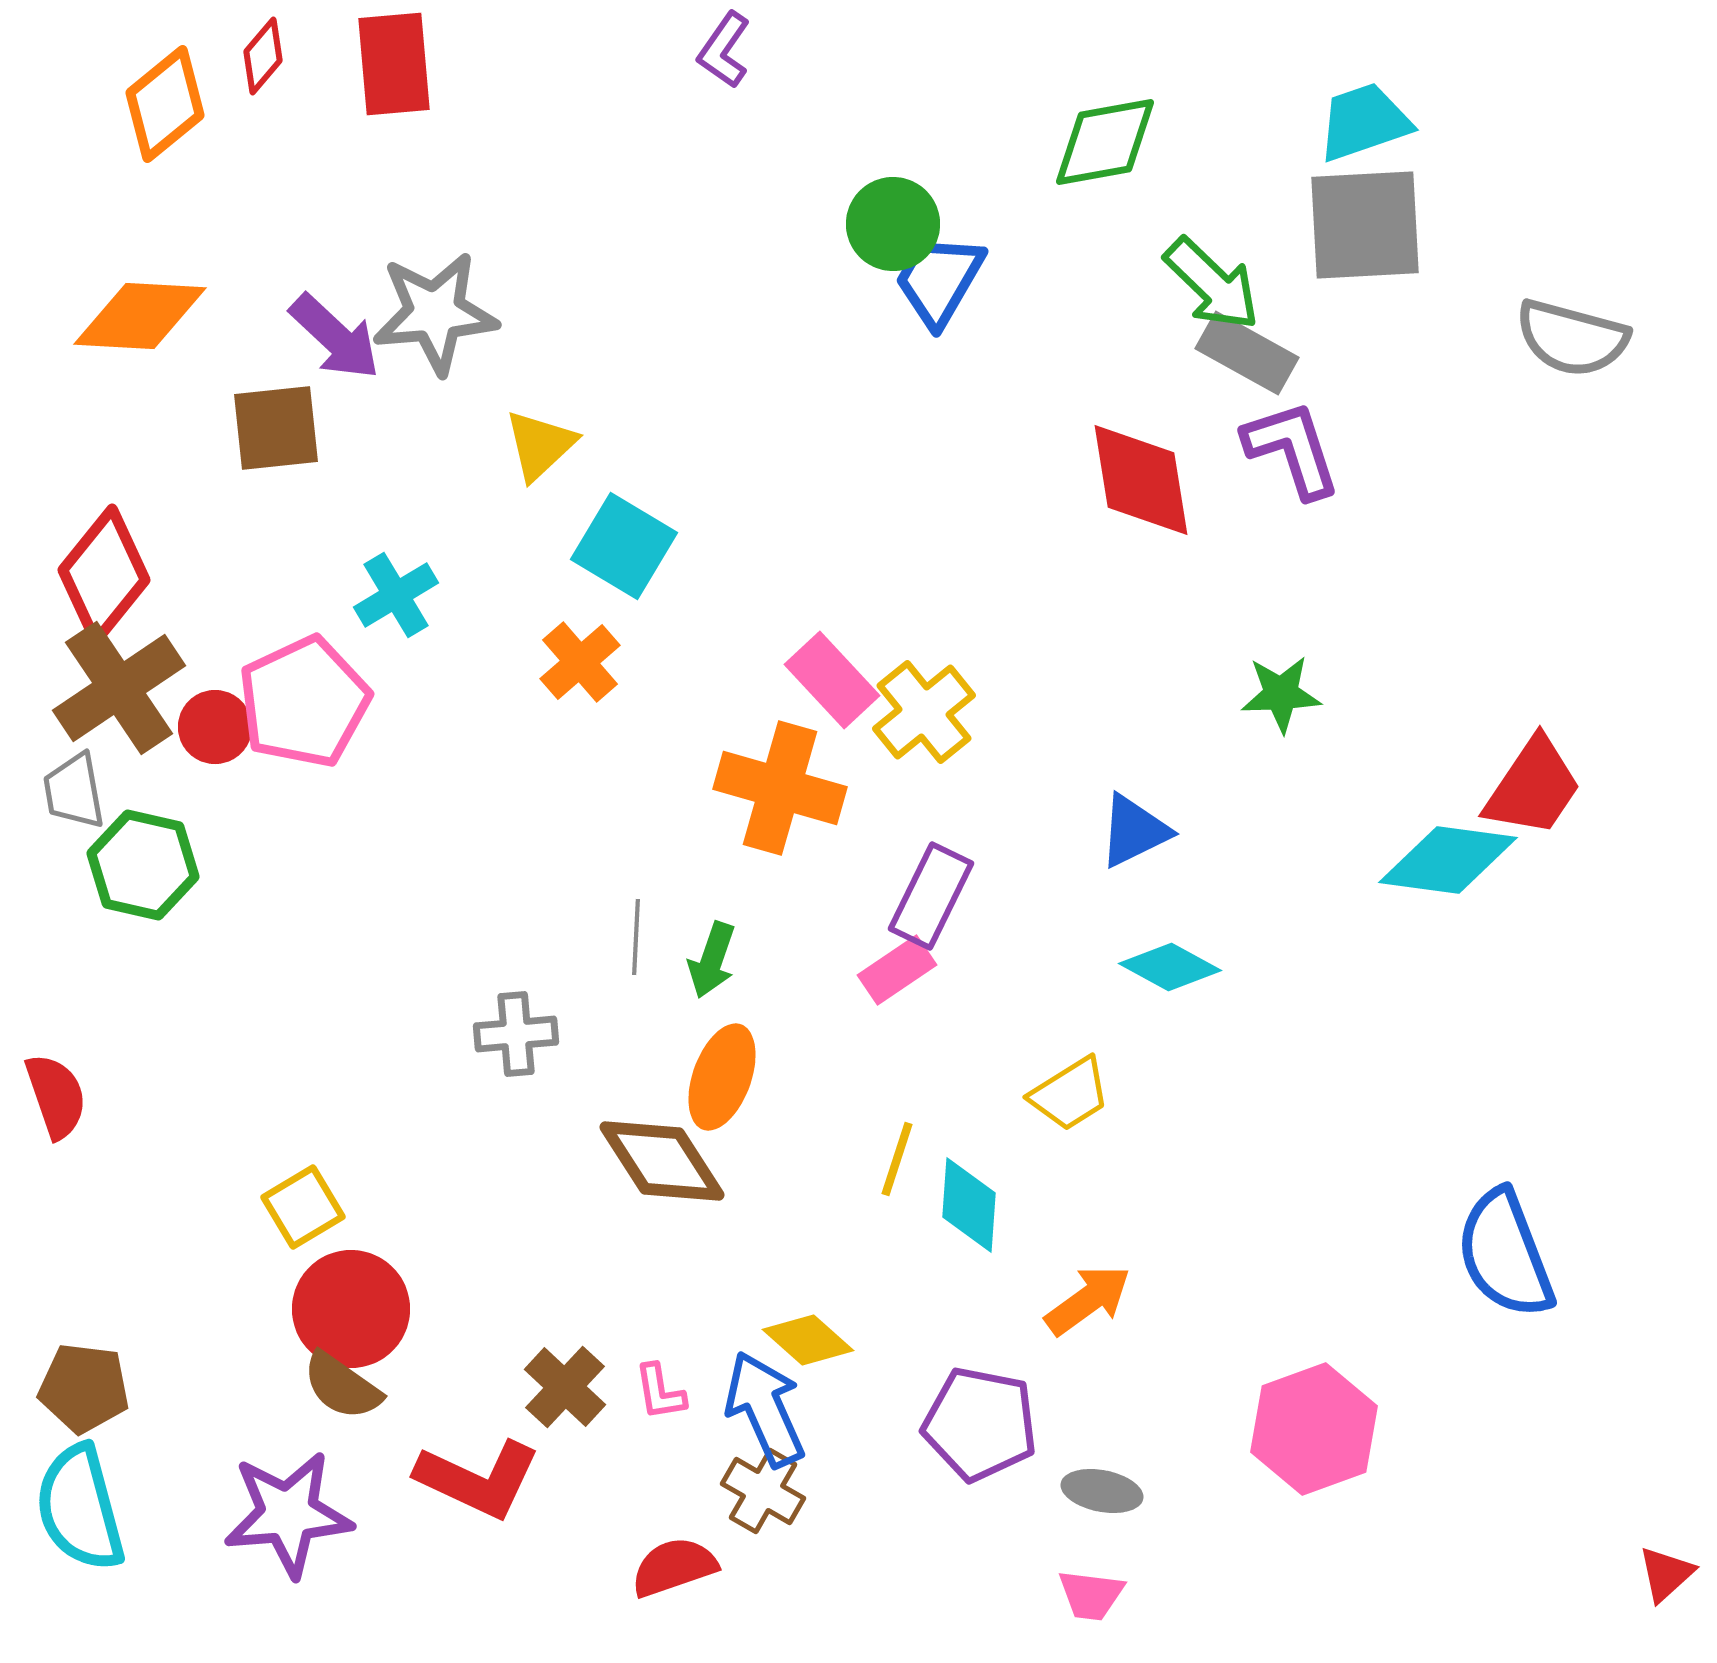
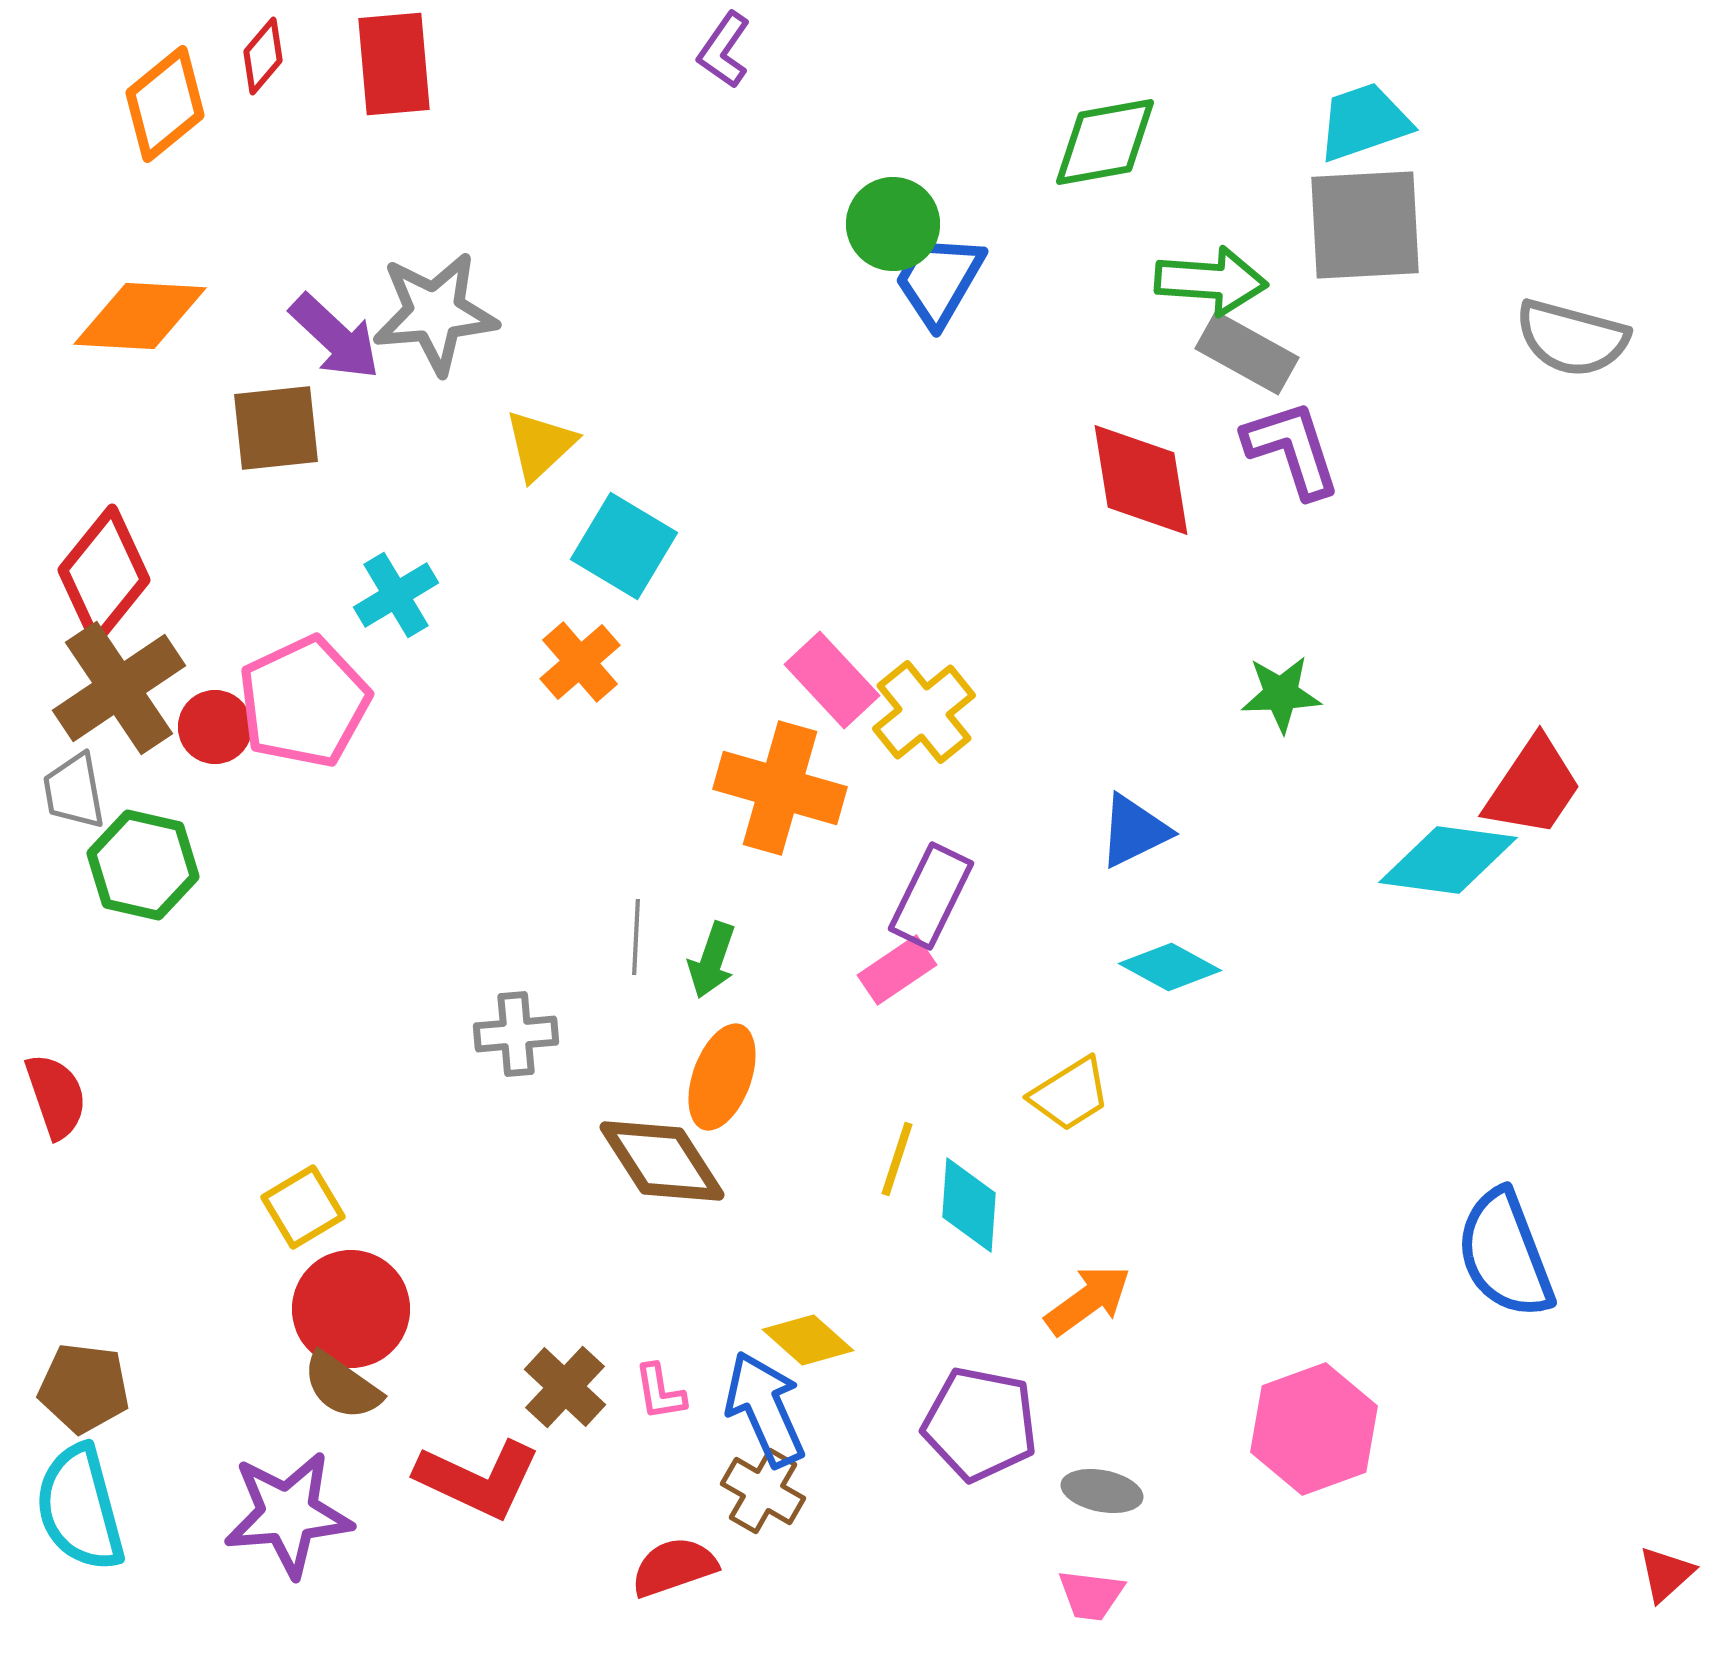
green arrow at (1212, 284): moved 1 px left, 3 px up; rotated 40 degrees counterclockwise
